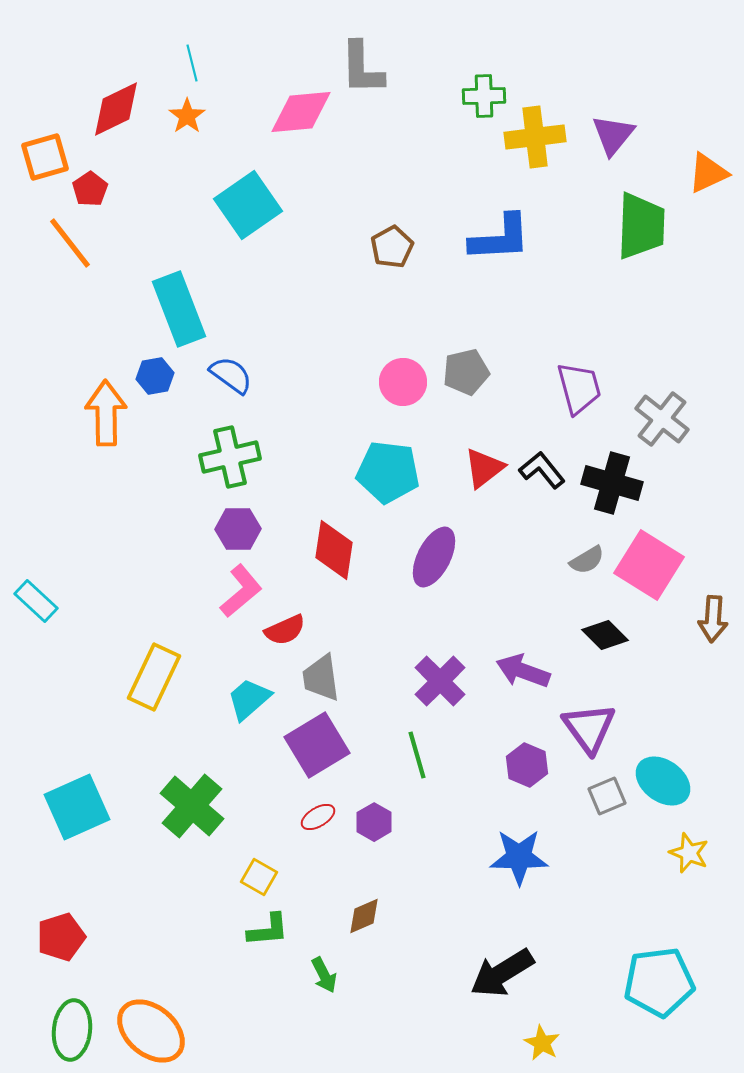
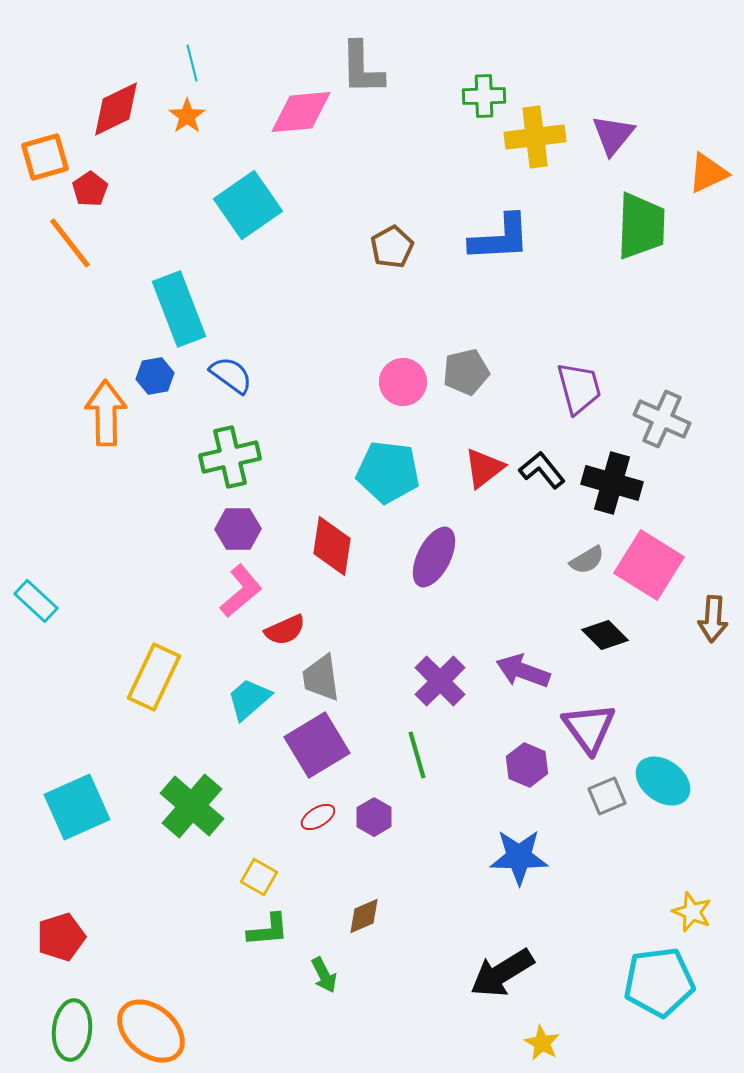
gray cross at (662, 419): rotated 14 degrees counterclockwise
red diamond at (334, 550): moved 2 px left, 4 px up
purple hexagon at (374, 822): moved 5 px up
yellow star at (689, 853): moved 3 px right, 59 px down
